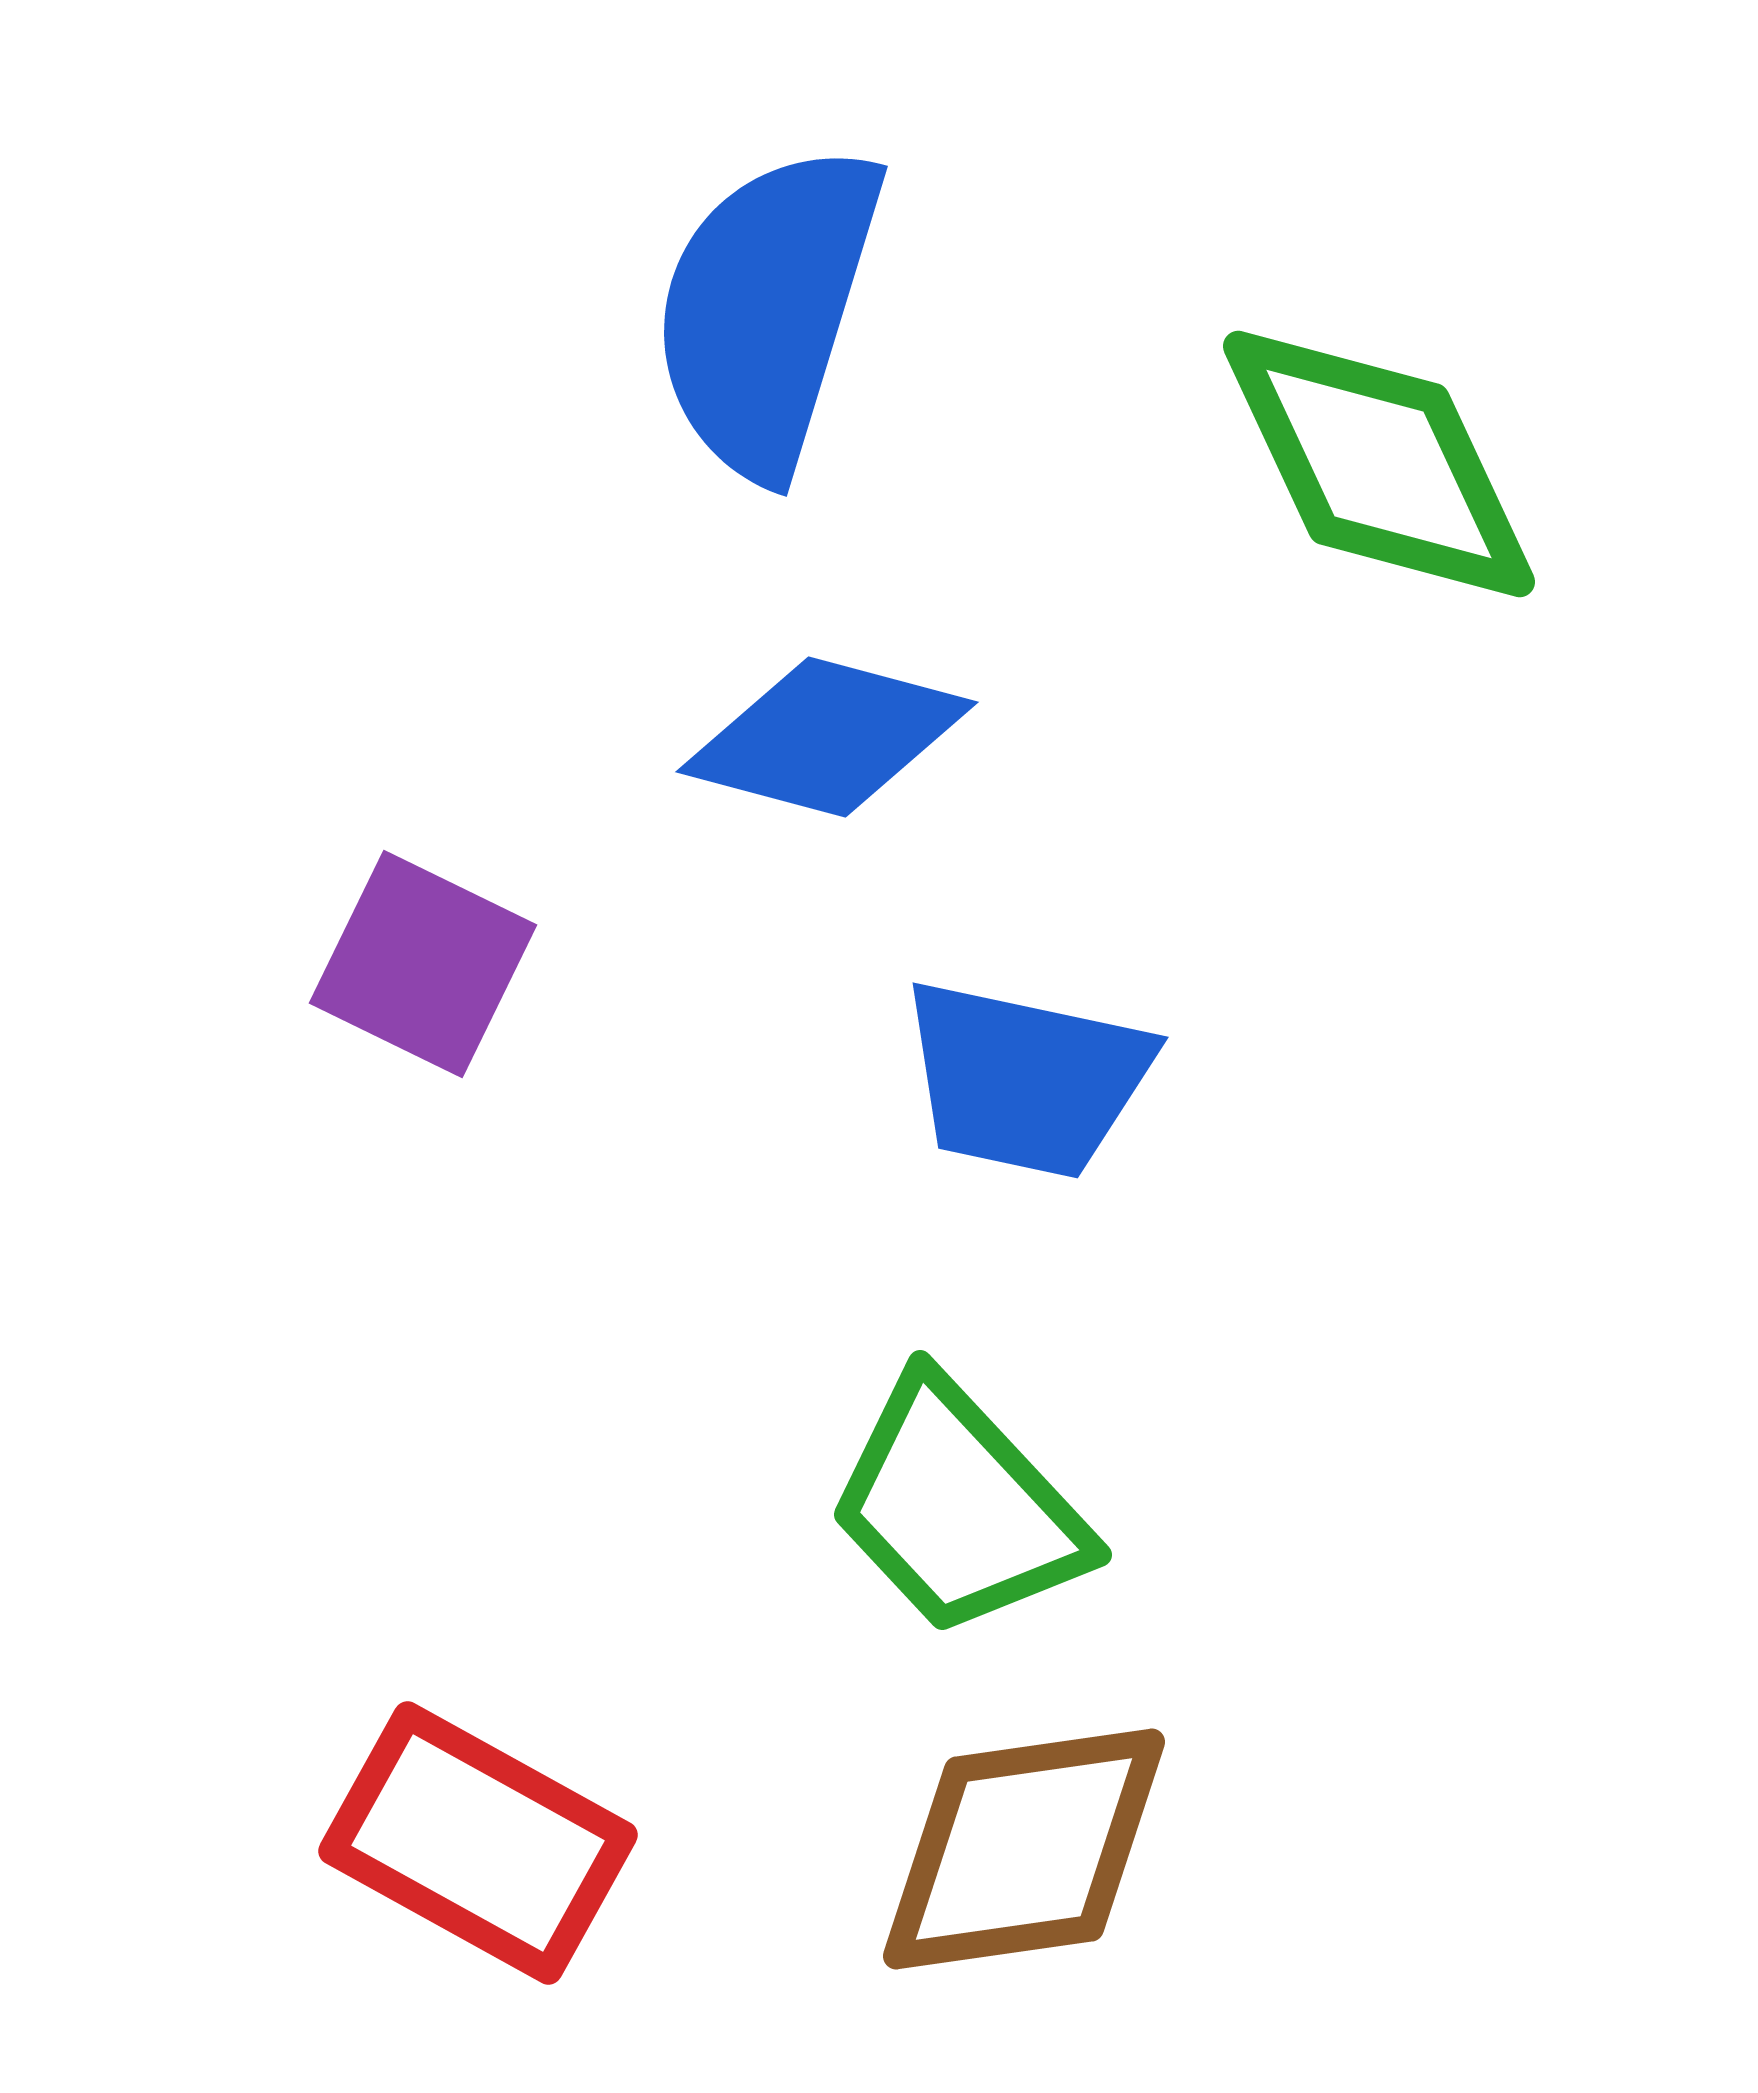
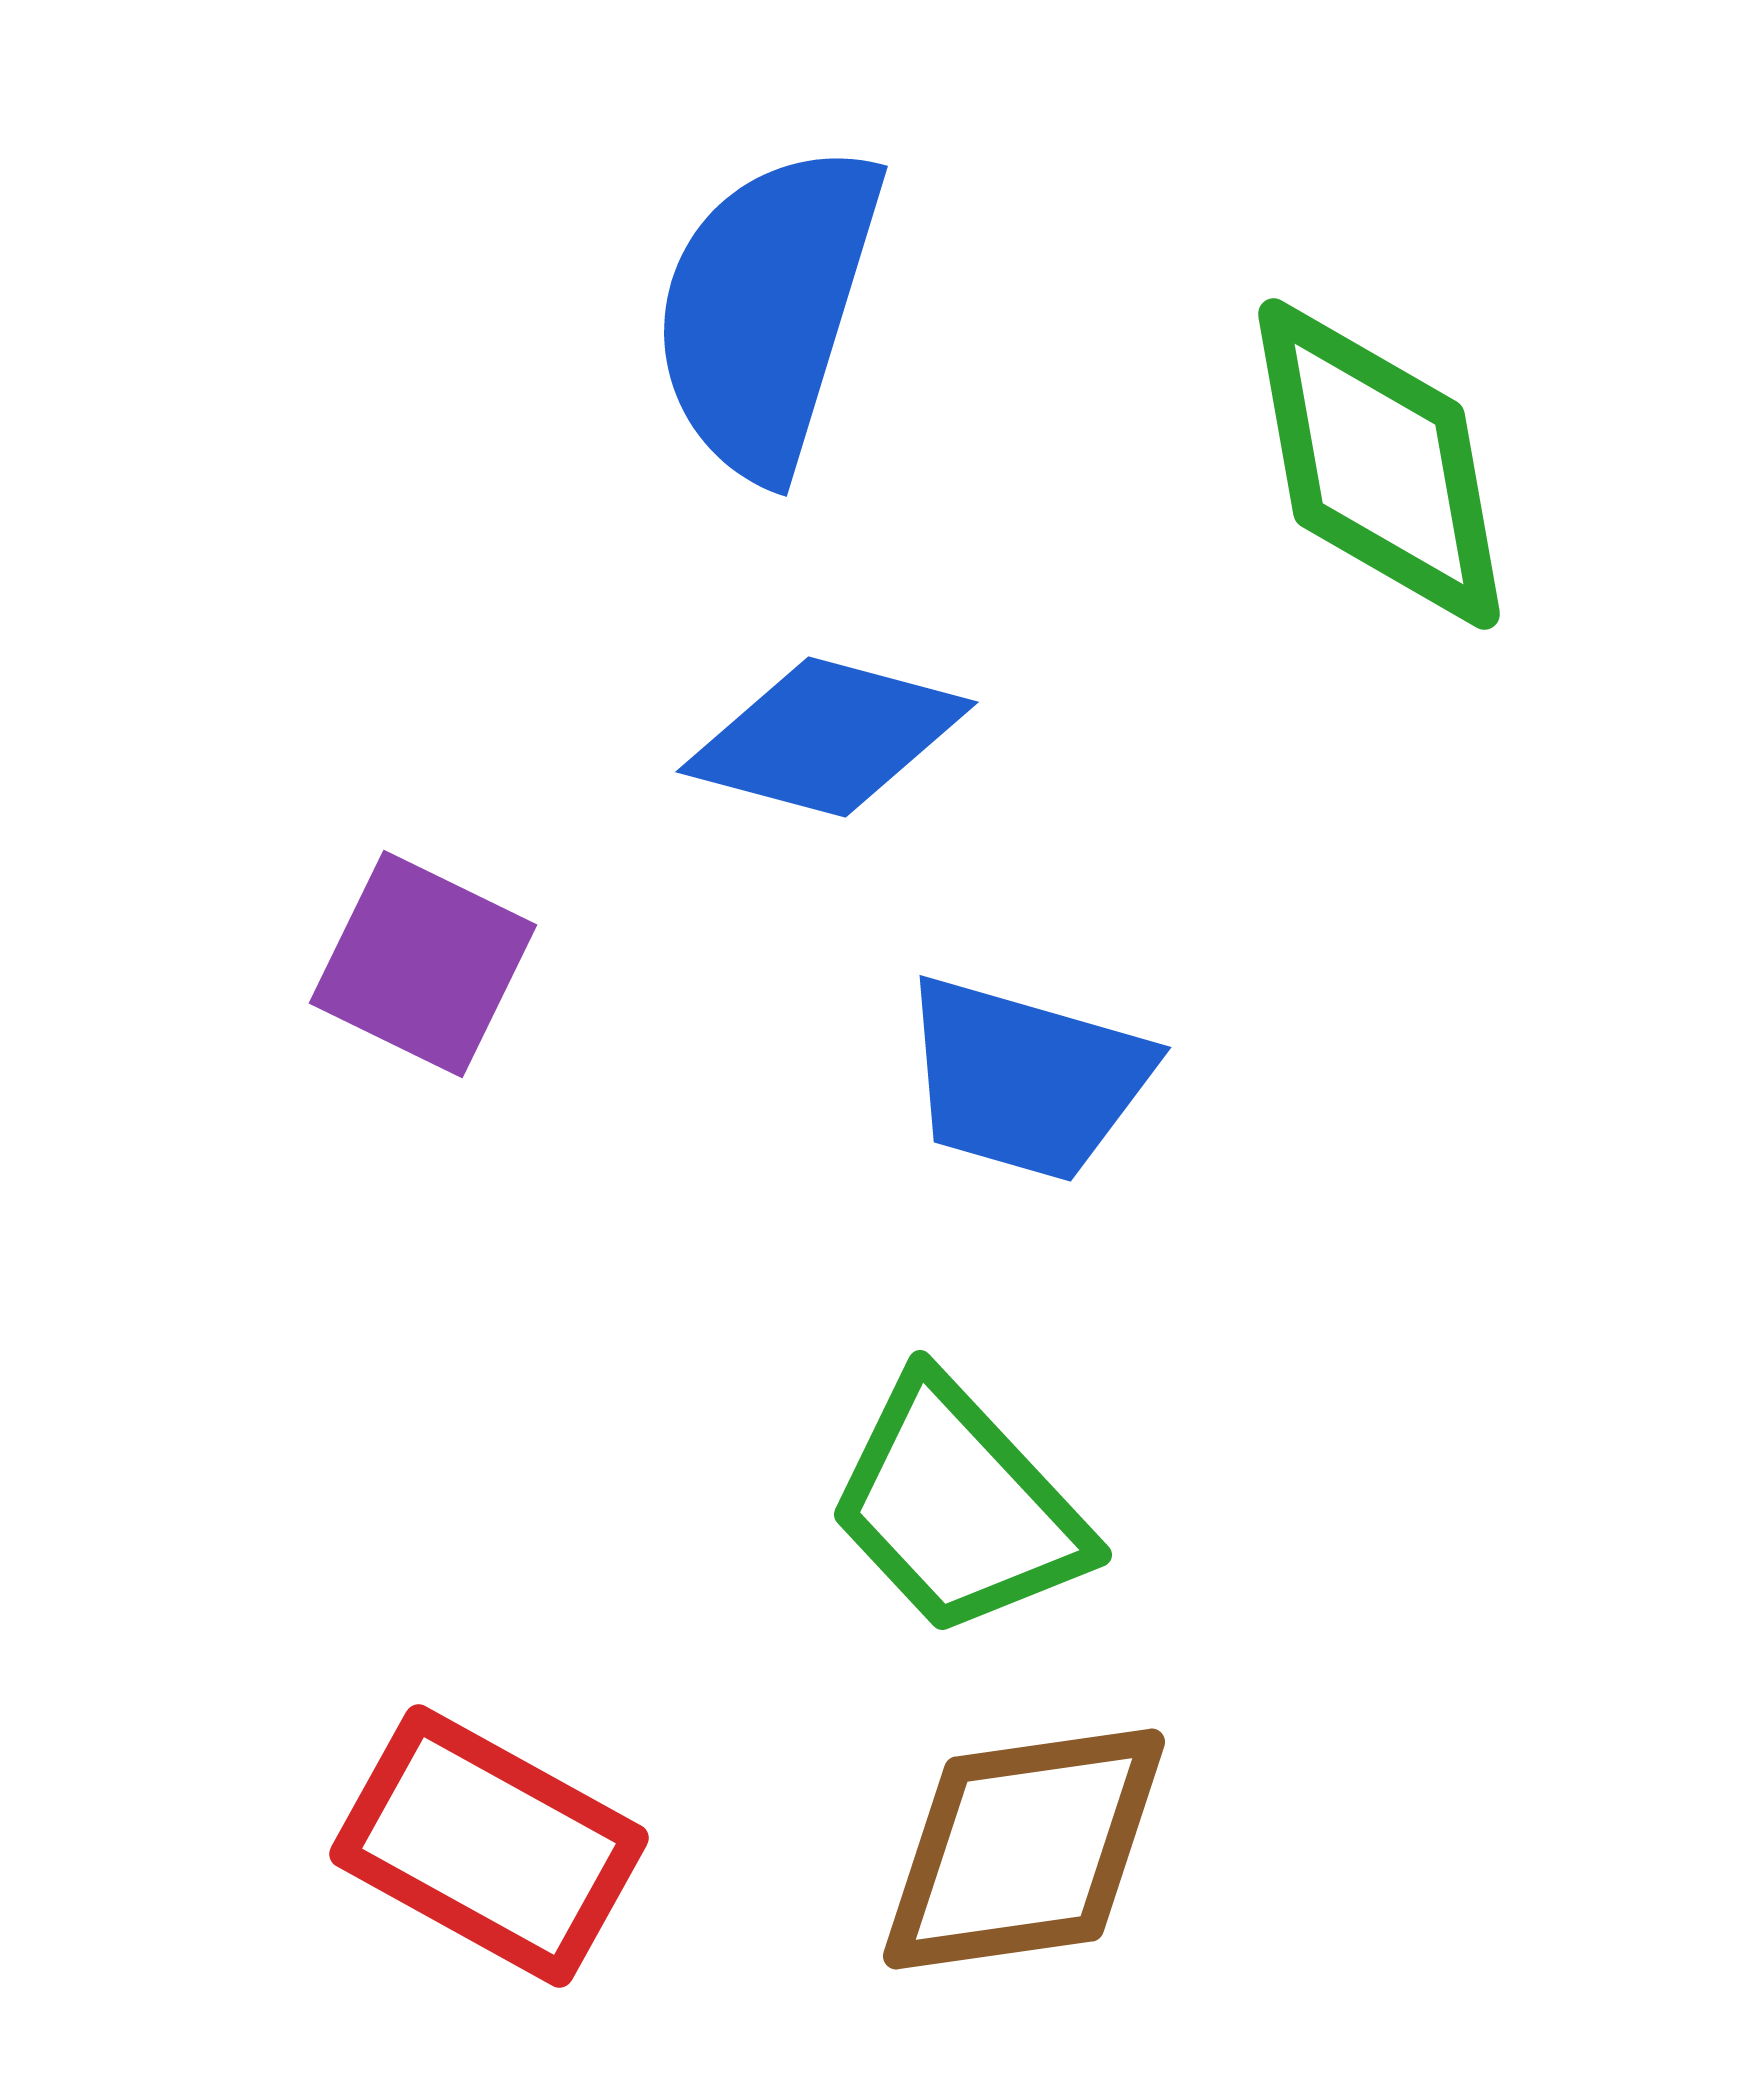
green diamond: rotated 15 degrees clockwise
blue trapezoid: rotated 4 degrees clockwise
red rectangle: moved 11 px right, 3 px down
